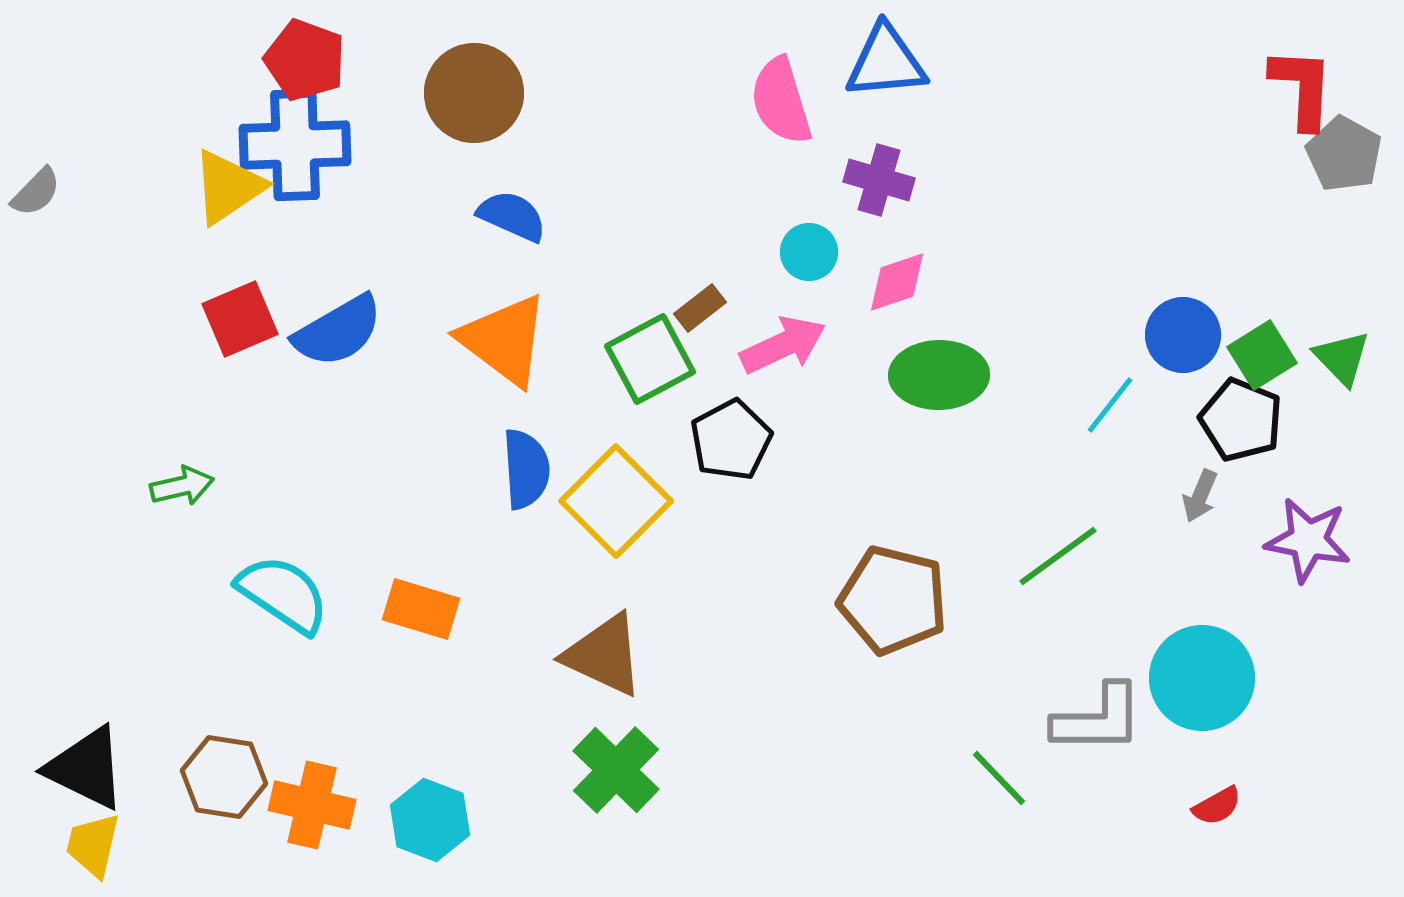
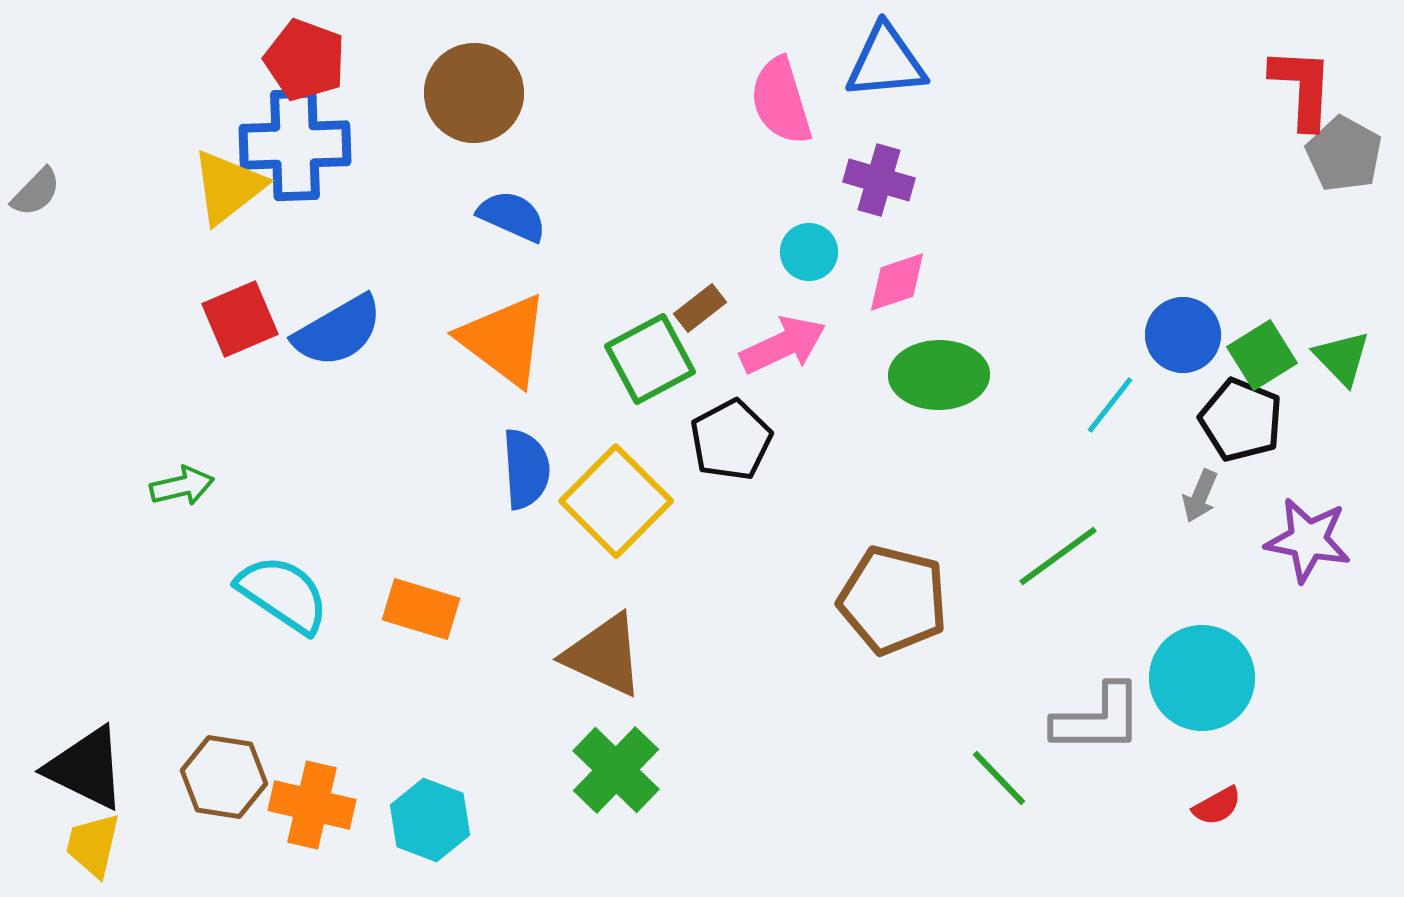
yellow triangle at (228, 187): rotated 4 degrees counterclockwise
